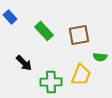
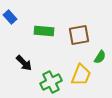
green rectangle: rotated 42 degrees counterclockwise
green semicircle: rotated 64 degrees counterclockwise
green cross: rotated 25 degrees counterclockwise
